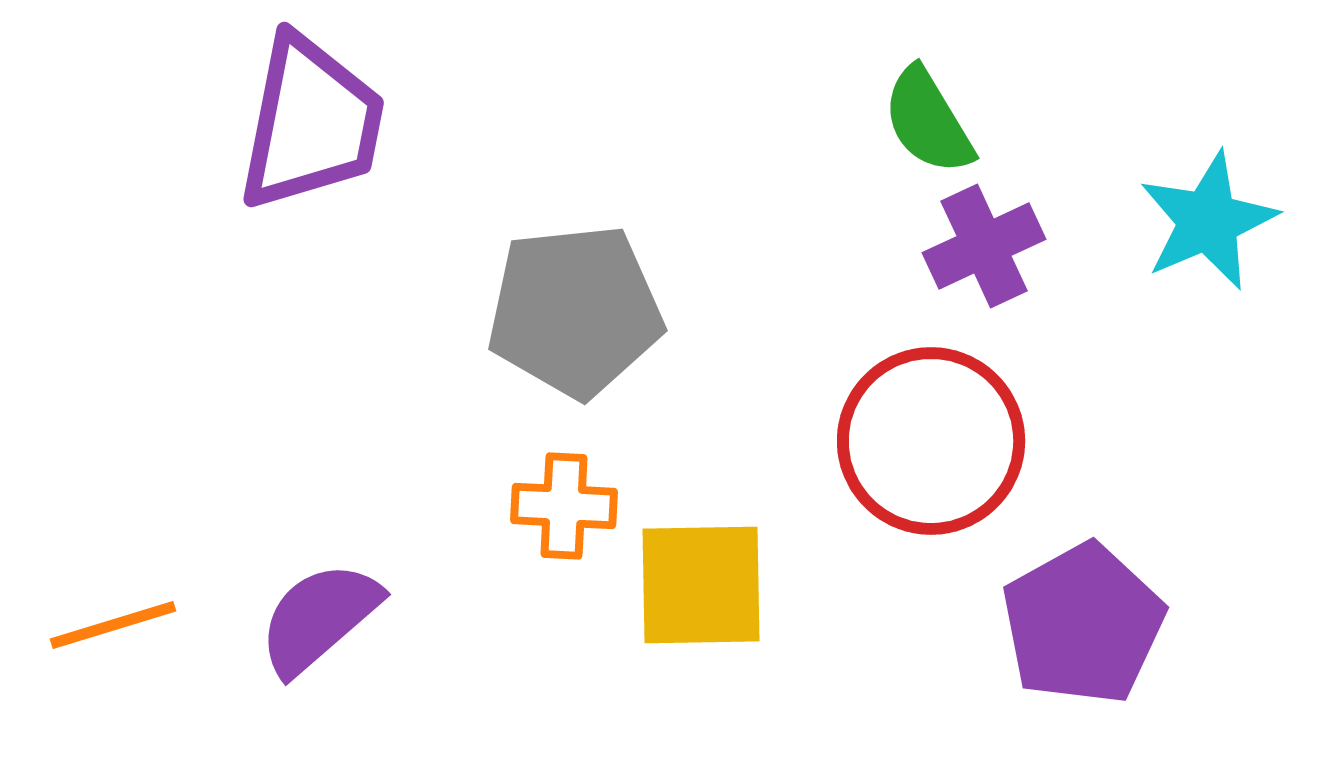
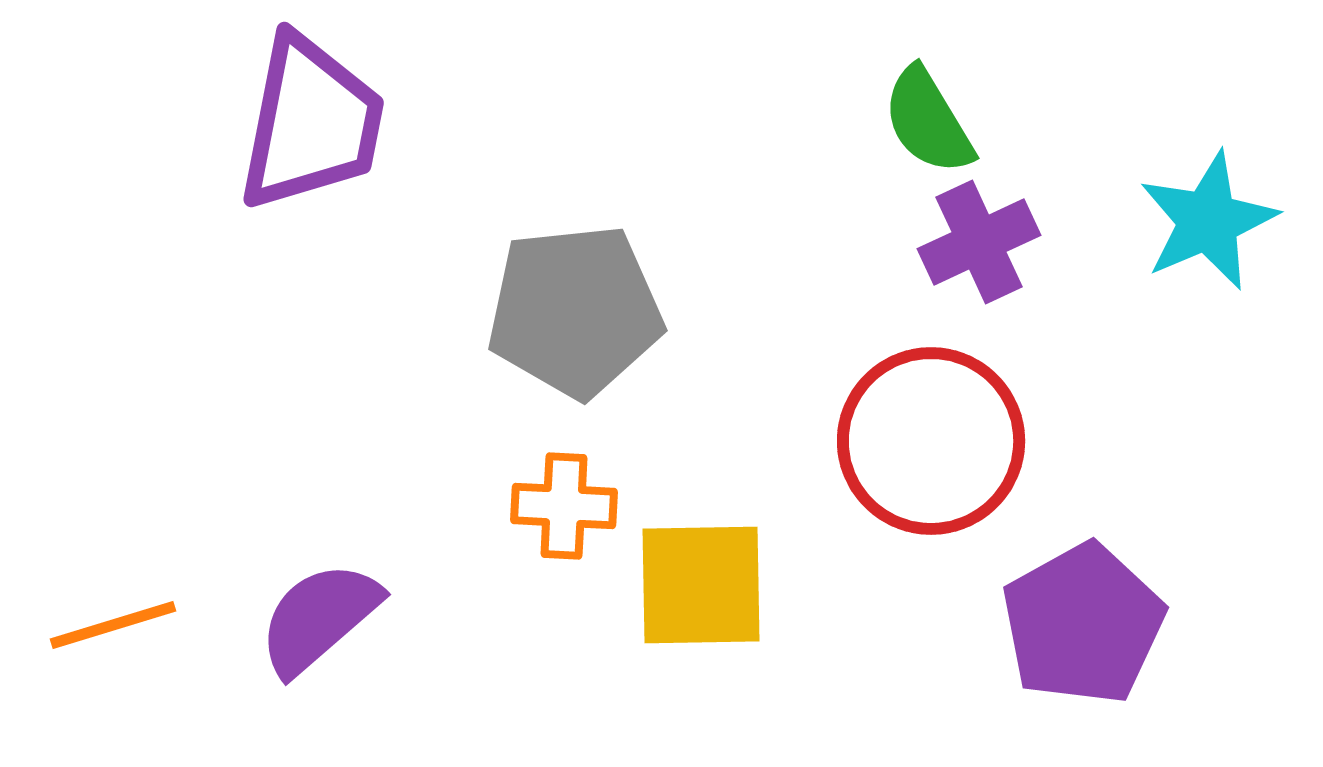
purple cross: moved 5 px left, 4 px up
